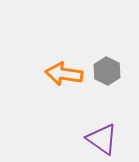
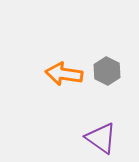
purple triangle: moved 1 px left, 1 px up
